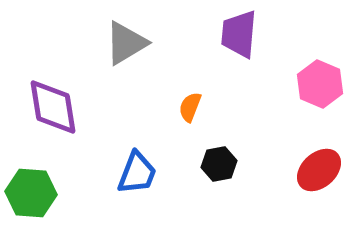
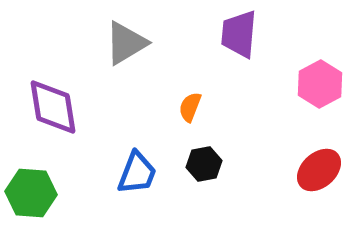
pink hexagon: rotated 9 degrees clockwise
black hexagon: moved 15 px left
